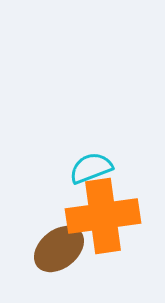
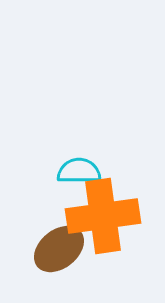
cyan semicircle: moved 12 px left, 3 px down; rotated 21 degrees clockwise
